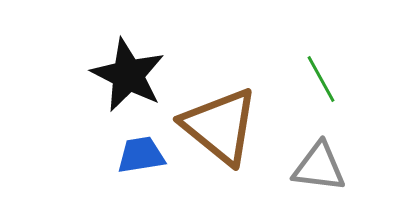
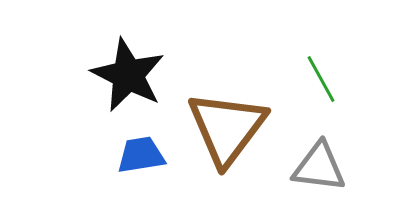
brown triangle: moved 7 px right, 2 px down; rotated 28 degrees clockwise
